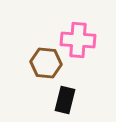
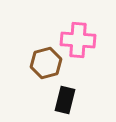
brown hexagon: rotated 20 degrees counterclockwise
